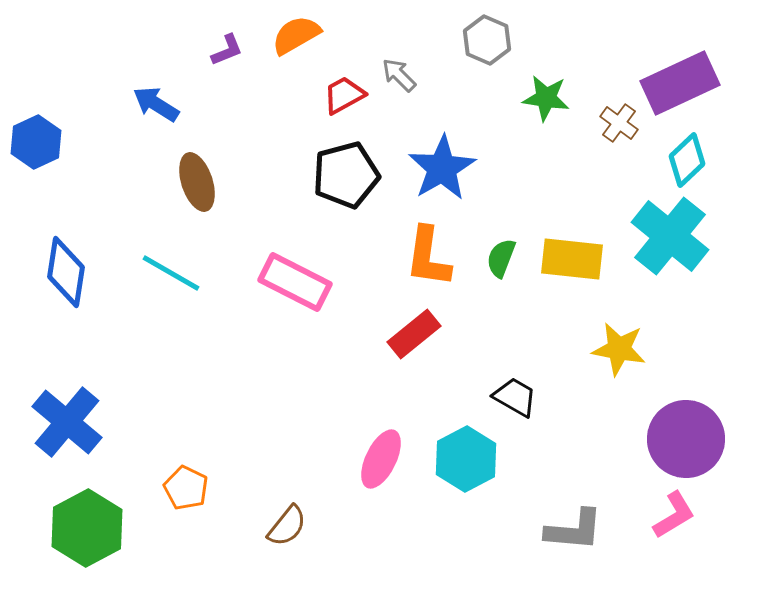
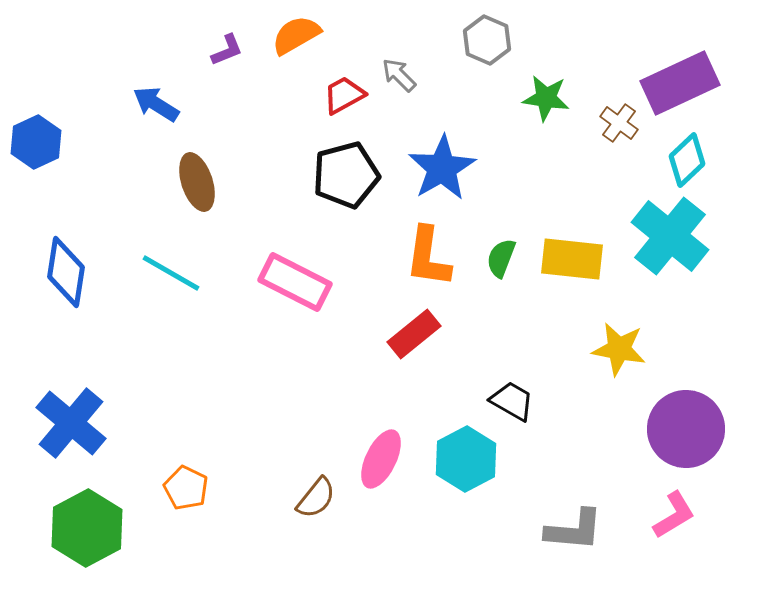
black trapezoid: moved 3 px left, 4 px down
blue cross: moved 4 px right, 1 px down
purple circle: moved 10 px up
brown semicircle: moved 29 px right, 28 px up
